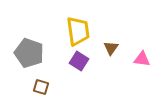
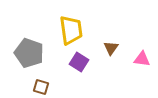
yellow trapezoid: moved 7 px left, 1 px up
purple square: moved 1 px down
